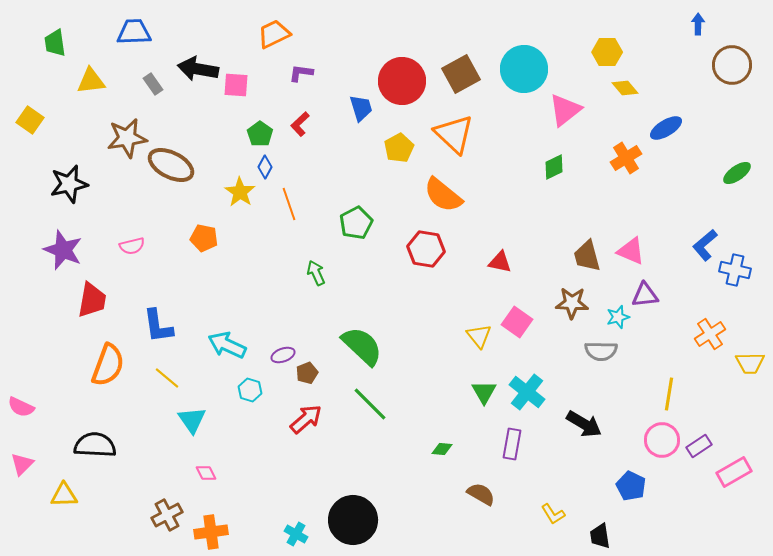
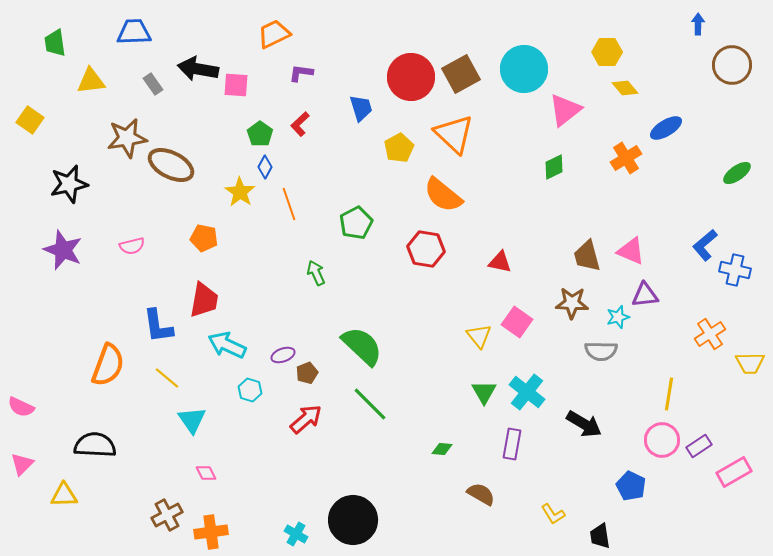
red circle at (402, 81): moved 9 px right, 4 px up
red trapezoid at (92, 300): moved 112 px right
